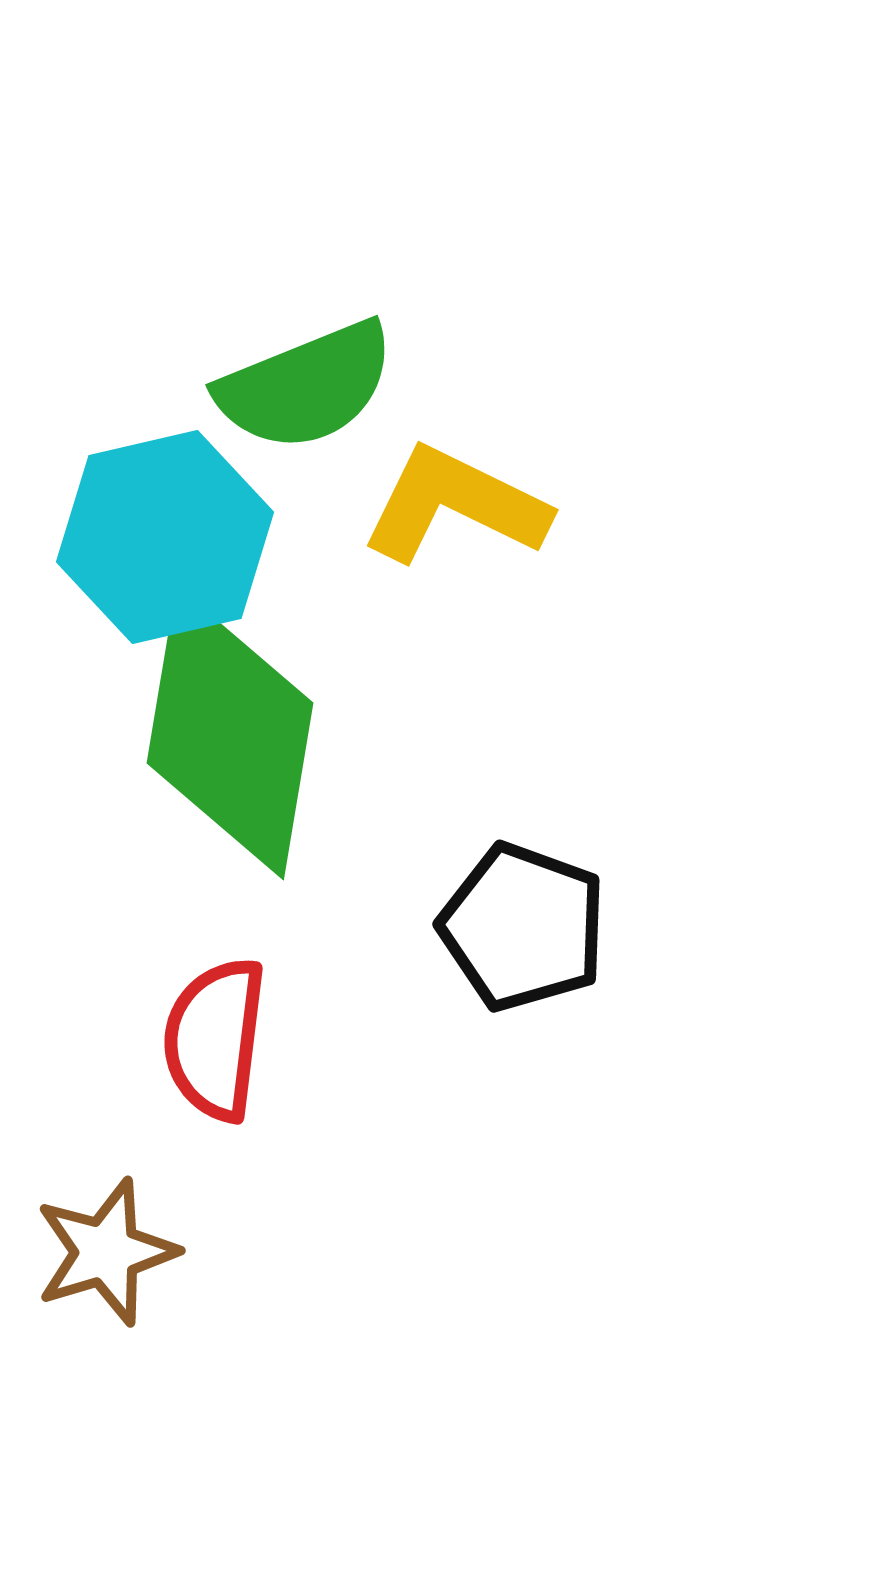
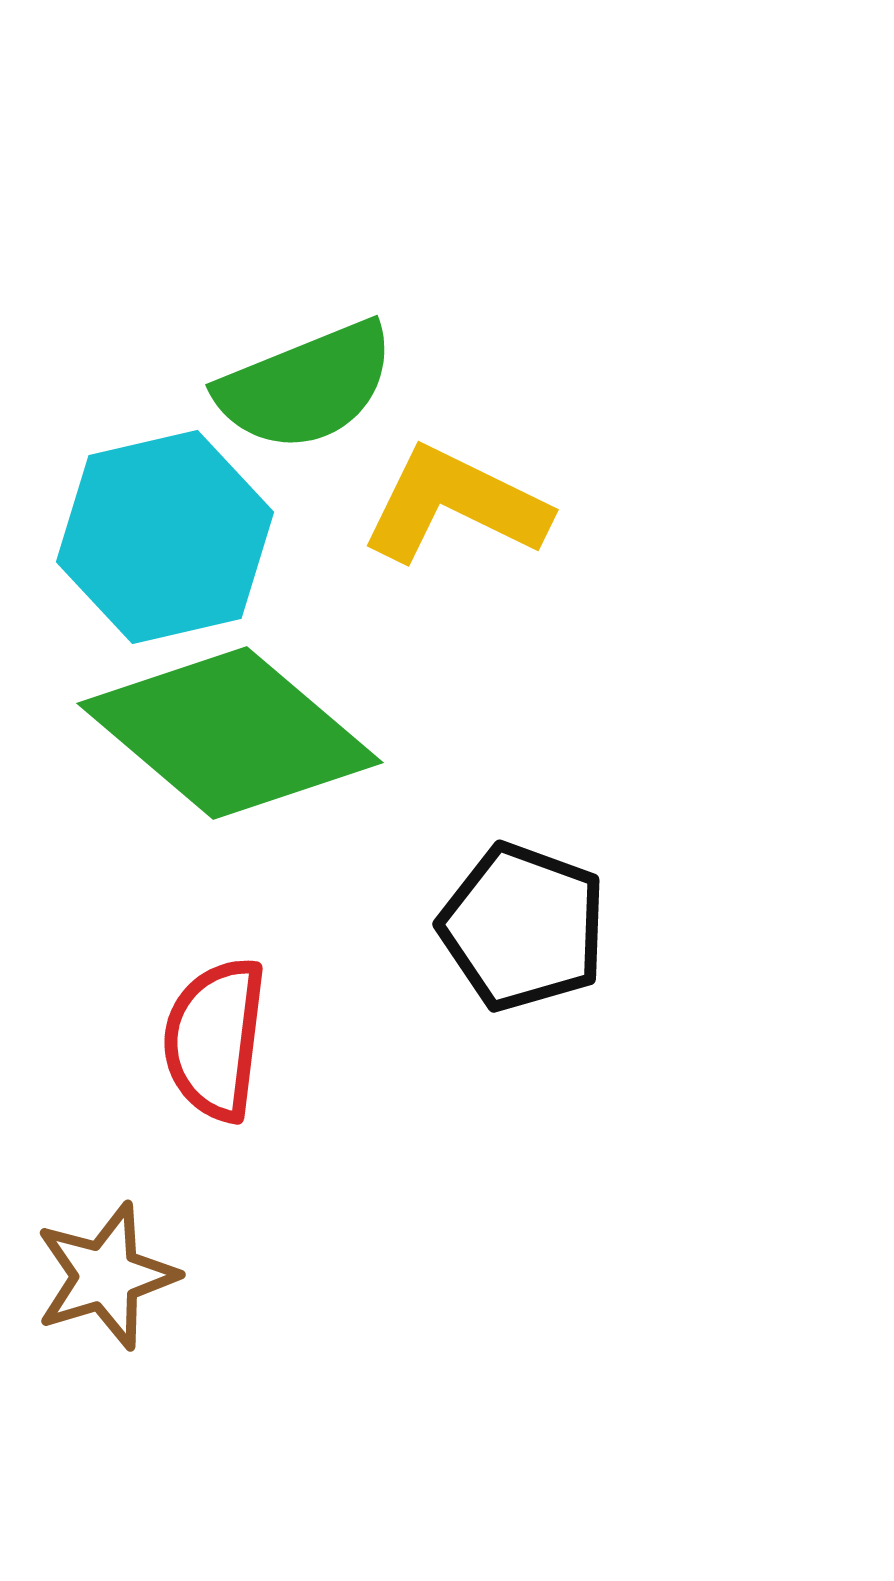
green diamond: rotated 59 degrees counterclockwise
brown star: moved 24 px down
